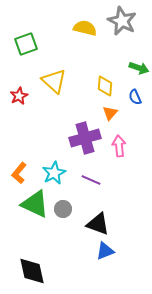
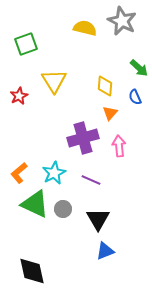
green arrow: rotated 24 degrees clockwise
yellow triangle: rotated 16 degrees clockwise
purple cross: moved 2 px left
orange L-shape: rotated 10 degrees clockwise
black triangle: moved 5 px up; rotated 40 degrees clockwise
